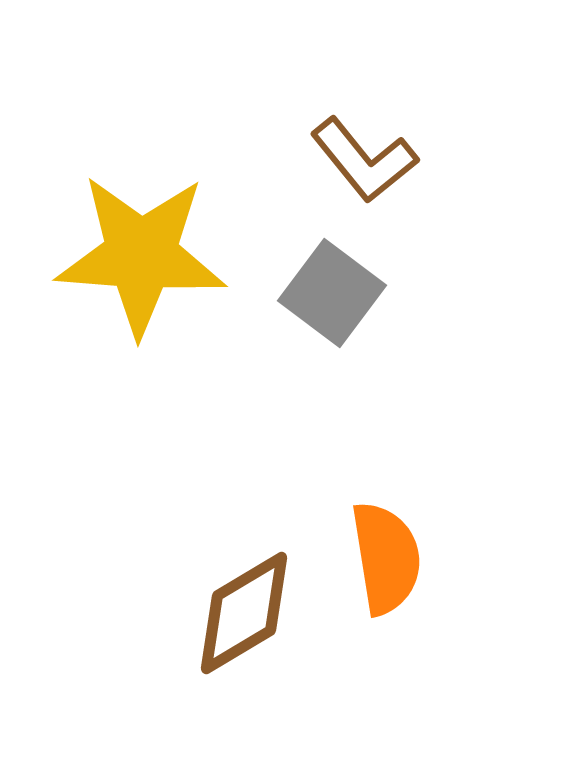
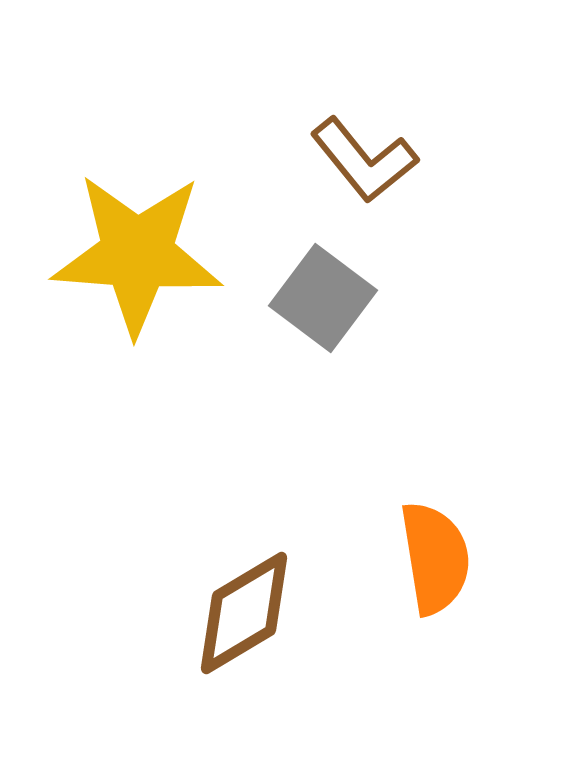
yellow star: moved 4 px left, 1 px up
gray square: moved 9 px left, 5 px down
orange semicircle: moved 49 px right
